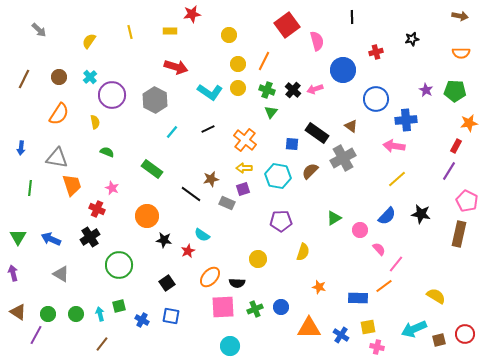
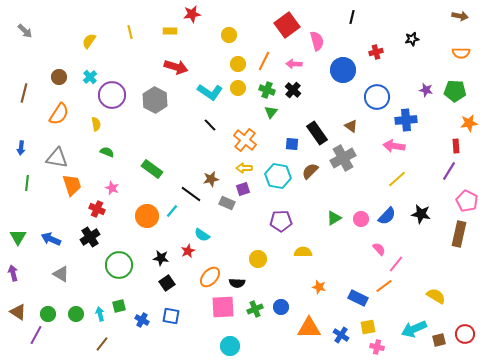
black line at (352, 17): rotated 16 degrees clockwise
gray arrow at (39, 30): moved 14 px left, 1 px down
brown line at (24, 79): moved 14 px down; rotated 12 degrees counterclockwise
pink arrow at (315, 89): moved 21 px left, 25 px up; rotated 21 degrees clockwise
purple star at (426, 90): rotated 16 degrees counterclockwise
blue circle at (376, 99): moved 1 px right, 2 px up
yellow semicircle at (95, 122): moved 1 px right, 2 px down
black line at (208, 129): moved 2 px right, 4 px up; rotated 72 degrees clockwise
cyan line at (172, 132): moved 79 px down
black rectangle at (317, 133): rotated 20 degrees clockwise
red rectangle at (456, 146): rotated 32 degrees counterclockwise
green line at (30, 188): moved 3 px left, 5 px up
pink circle at (360, 230): moved 1 px right, 11 px up
black star at (164, 240): moved 3 px left, 18 px down
yellow semicircle at (303, 252): rotated 108 degrees counterclockwise
blue rectangle at (358, 298): rotated 24 degrees clockwise
